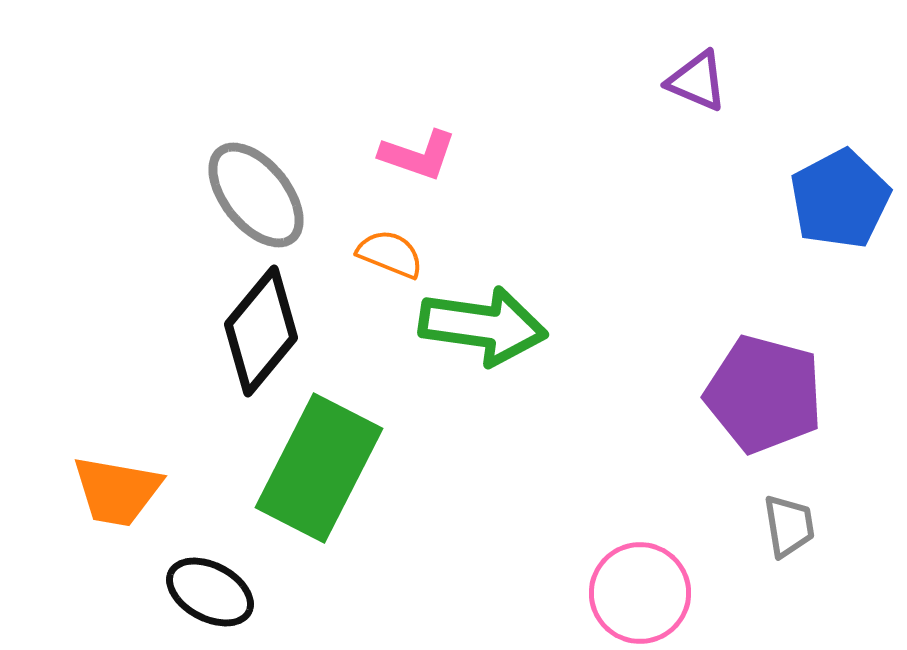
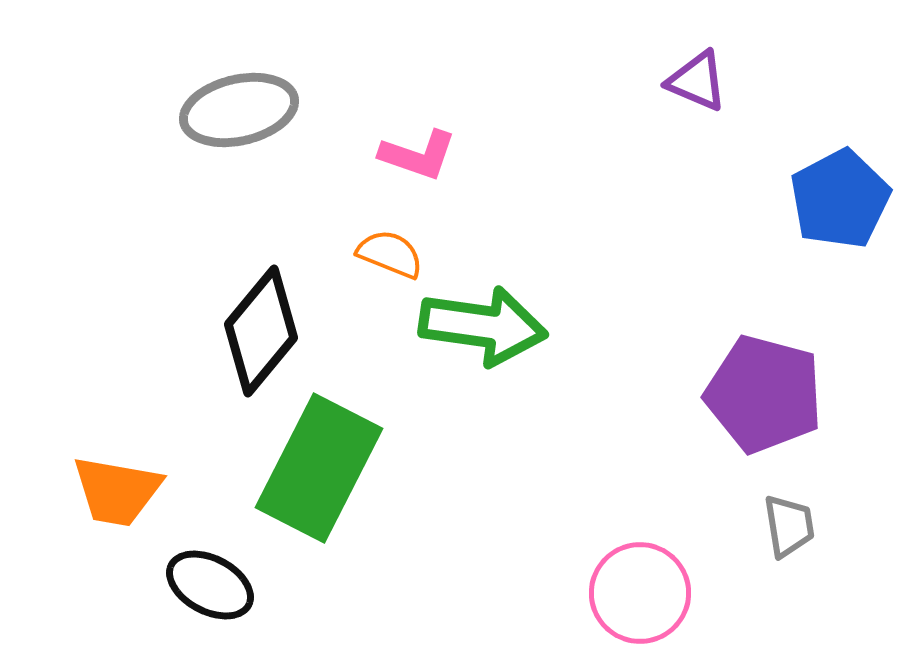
gray ellipse: moved 17 px left, 85 px up; rotated 64 degrees counterclockwise
black ellipse: moved 7 px up
